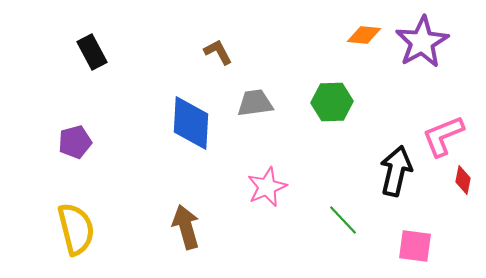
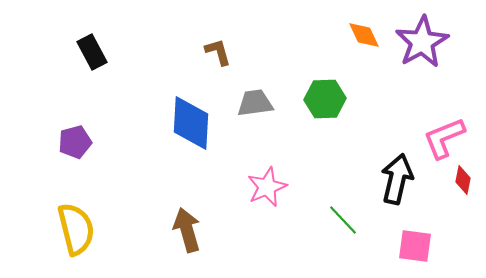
orange diamond: rotated 60 degrees clockwise
brown L-shape: rotated 12 degrees clockwise
green hexagon: moved 7 px left, 3 px up
pink L-shape: moved 1 px right, 2 px down
black arrow: moved 1 px right, 8 px down
brown arrow: moved 1 px right, 3 px down
